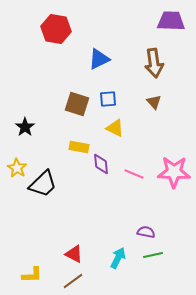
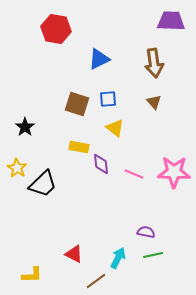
yellow triangle: rotated 12 degrees clockwise
brown line: moved 23 px right
